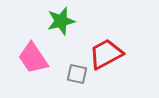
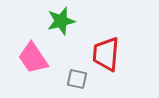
red trapezoid: rotated 57 degrees counterclockwise
gray square: moved 5 px down
